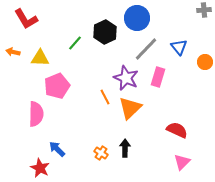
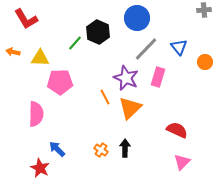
black hexagon: moved 7 px left; rotated 10 degrees counterclockwise
pink pentagon: moved 3 px right, 4 px up; rotated 20 degrees clockwise
orange cross: moved 3 px up
